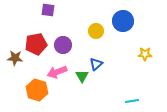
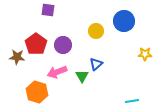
blue circle: moved 1 px right
red pentagon: rotated 25 degrees counterclockwise
brown star: moved 2 px right, 1 px up
orange hexagon: moved 2 px down
